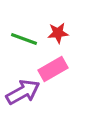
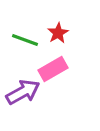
red star: rotated 25 degrees counterclockwise
green line: moved 1 px right, 1 px down
